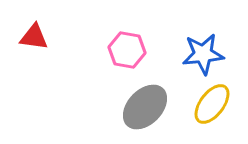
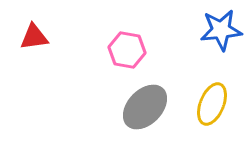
red triangle: rotated 16 degrees counterclockwise
blue star: moved 18 px right, 24 px up
yellow ellipse: rotated 15 degrees counterclockwise
